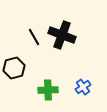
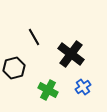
black cross: moved 9 px right, 19 px down; rotated 16 degrees clockwise
green cross: rotated 30 degrees clockwise
